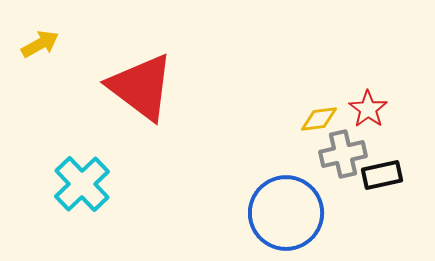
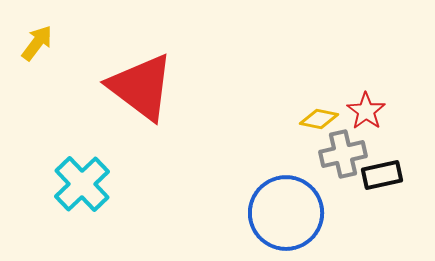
yellow arrow: moved 3 px left, 1 px up; rotated 24 degrees counterclockwise
red star: moved 2 px left, 2 px down
yellow diamond: rotated 18 degrees clockwise
